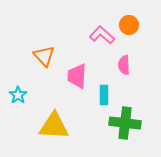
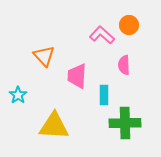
green cross: rotated 8 degrees counterclockwise
